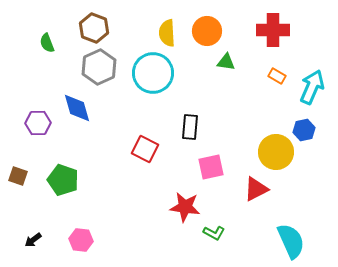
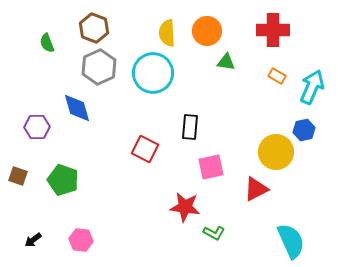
purple hexagon: moved 1 px left, 4 px down
